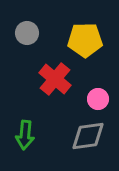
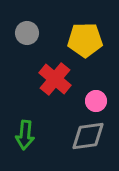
pink circle: moved 2 px left, 2 px down
